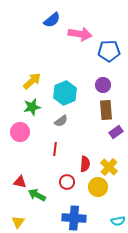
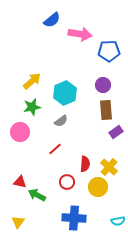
red line: rotated 40 degrees clockwise
